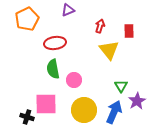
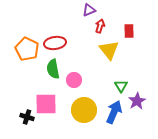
purple triangle: moved 21 px right
orange pentagon: moved 30 px down; rotated 20 degrees counterclockwise
